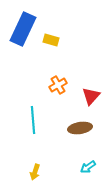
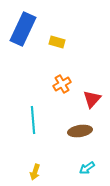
yellow rectangle: moved 6 px right, 2 px down
orange cross: moved 4 px right, 1 px up
red triangle: moved 1 px right, 3 px down
brown ellipse: moved 3 px down
cyan arrow: moved 1 px left, 1 px down
